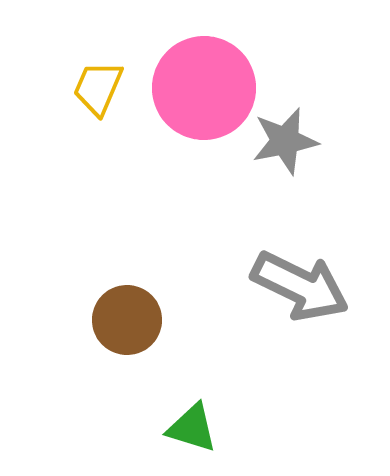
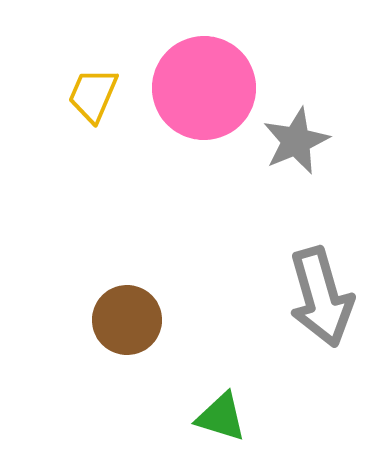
yellow trapezoid: moved 5 px left, 7 px down
gray star: moved 11 px right; rotated 12 degrees counterclockwise
gray arrow: moved 21 px right, 11 px down; rotated 48 degrees clockwise
green triangle: moved 29 px right, 11 px up
